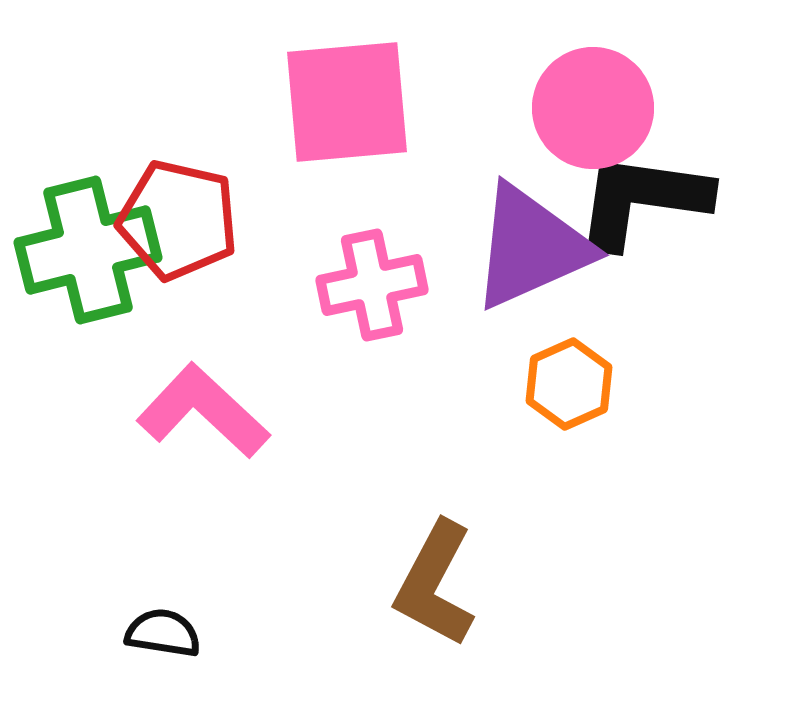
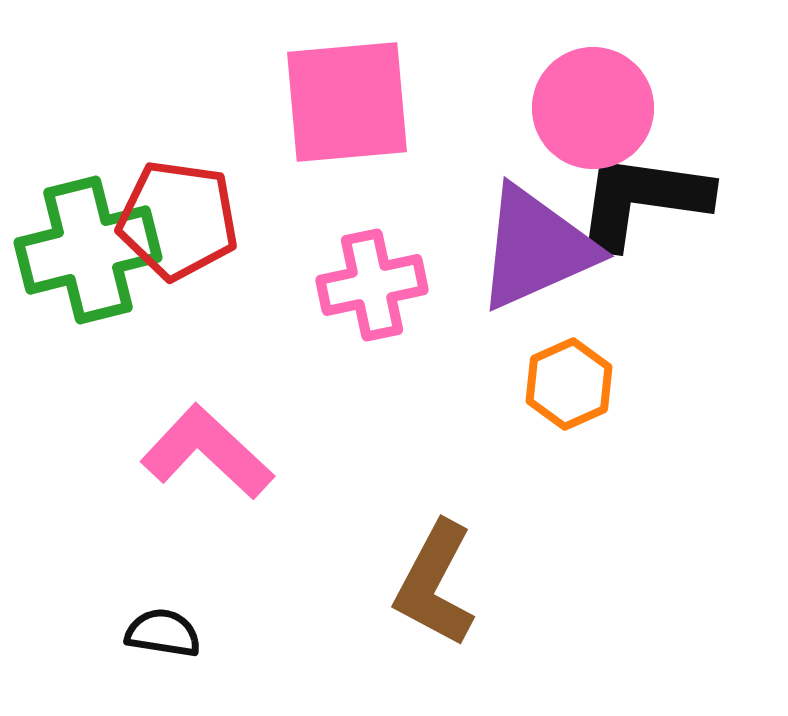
red pentagon: rotated 5 degrees counterclockwise
purple triangle: moved 5 px right, 1 px down
pink L-shape: moved 4 px right, 41 px down
